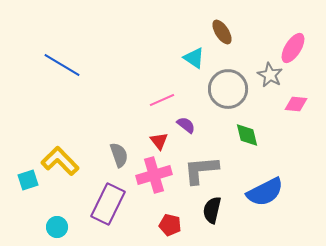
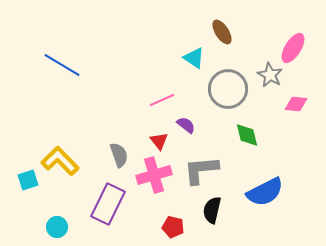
red pentagon: moved 3 px right, 2 px down
